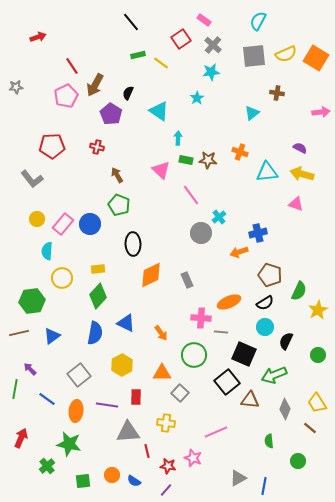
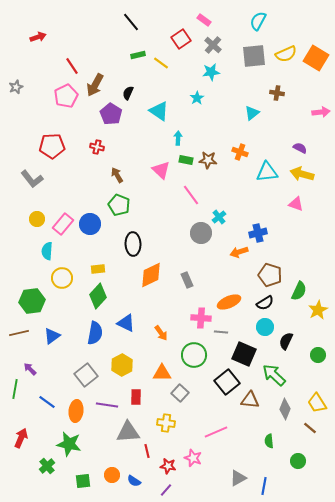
gray star at (16, 87): rotated 16 degrees counterclockwise
gray square at (79, 375): moved 7 px right
green arrow at (274, 375): rotated 65 degrees clockwise
blue line at (47, 399): moved 3 px down
